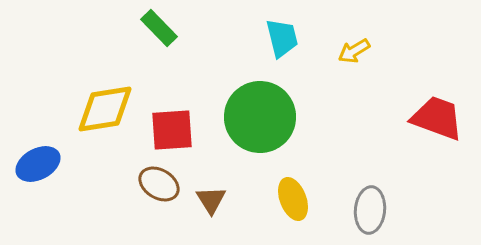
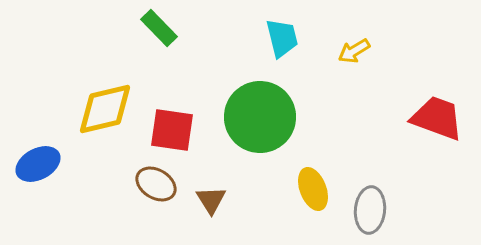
yellow diamond: rotated 4 degrees counterclockwise
red square: rotated 12 degrees clockwise
brown ellipse: moved 3 px left
yellow ellipse: moved 20 px right, 10 px up
